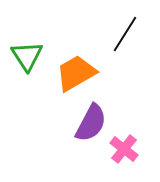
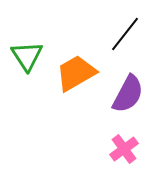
black line: rotated 6 degrees clockwise
purple semicircle: moved 37 px right, 29 px up
pink cross: rotated 16 degrees clockwise
